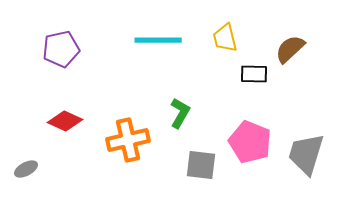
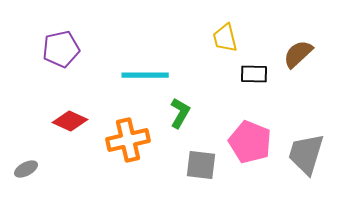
cyan line: moved 13 px left, 35 px down
brown semicircle: moved 8 px right, 5 px down
red diamond: moved 5 px right
